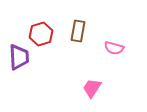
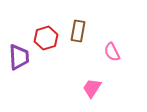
red hexagon: moved 5 px right, 4 px down
pink semicircle: moved 2 px left, 4 px down; rotated 48 degrees clockwise
